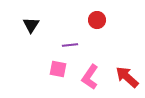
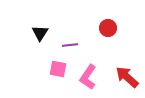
red circle: moved 11 px right, 8 px down
black triangle: moved 9 px right, 8 px down
pink L-shape: moved 2 px left
